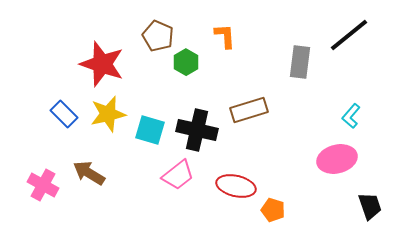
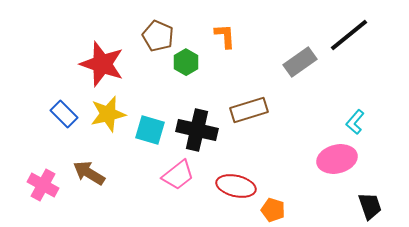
gray rectangle: rotated 48 degrees clockwise
cyan L-shape: moved 4 px right, 6 px down
